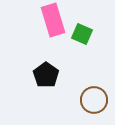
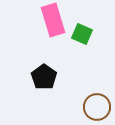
black pentagon: moved 2 px left, 2 px down
brown circle: moved 3 px right, 7 px down
